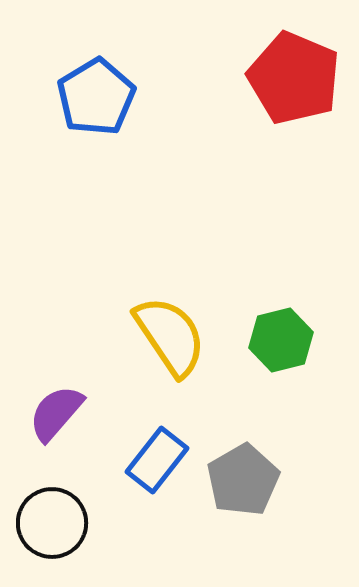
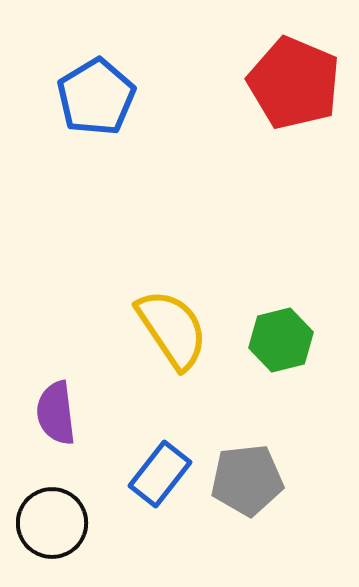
red pentagon: moved 5 px down
yellow semicircle: moved 2 px right, 7 px up
purple semicircle: rotated 48 degrees counterclockwise
blue rectangle: moved 3 px right, 14 px down
gray pentagon: moved 4 px right; rotated 24 degrees clockwise
